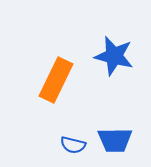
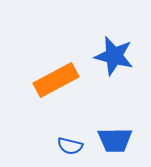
orange rectangle: rotated 36 degrees clockwise
blue semicircle: moved 3 px left, 1 px down
